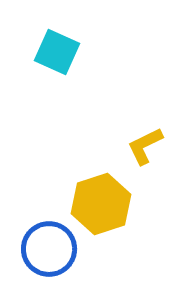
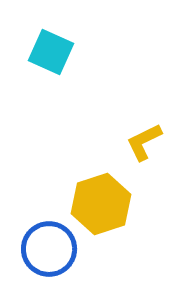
cyan square: moved 6 px left
yellow L-shape: moved 1 px left, 4 px up
